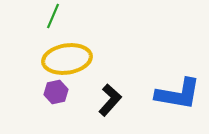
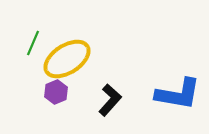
green line: moved 20 px left, 27 px down
yellow ellipse: rotated 24 degrees counterclockwise
purple hexagon: rotated 10 degrees counterclockwise
